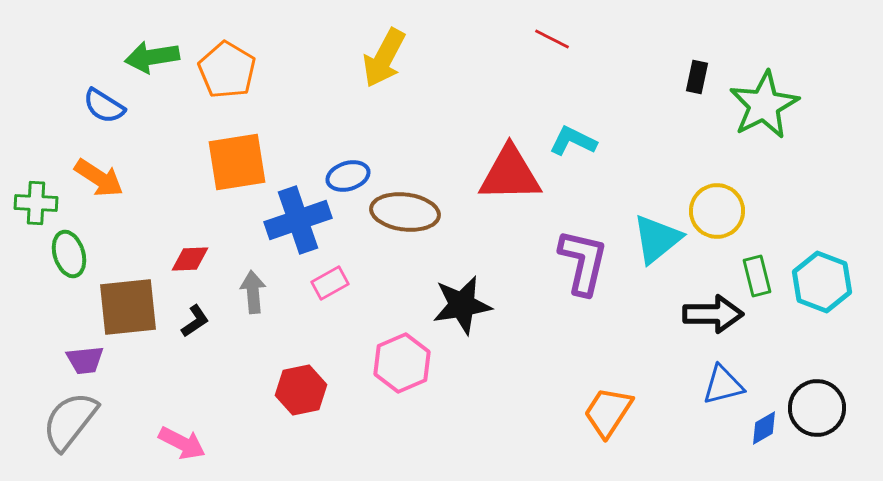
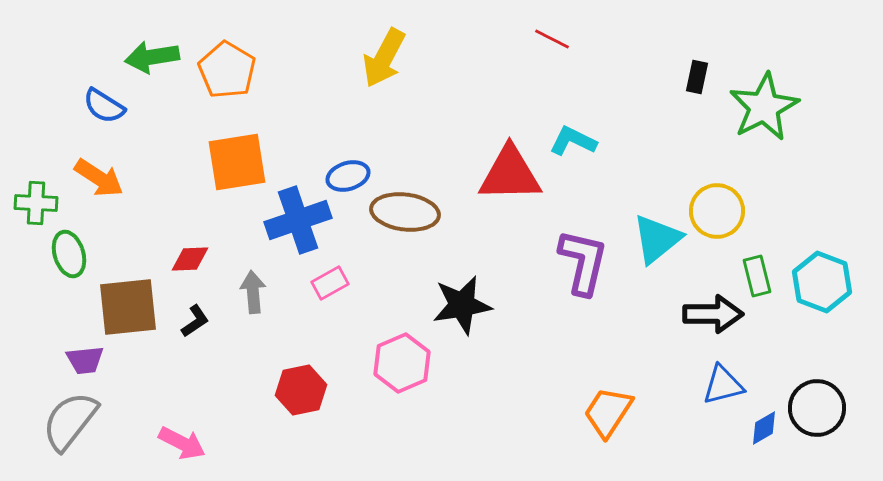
green star: moved 2 px down
